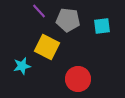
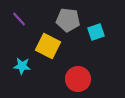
purple line: moved 20 px left, 8 px down
cyan square: moved 6 px left, 6 px down; rotated 12 degrees counterclockwise
yellow square: moved 1 px right, 1 px up
cyan star: rotated 18 degrees clockwise
